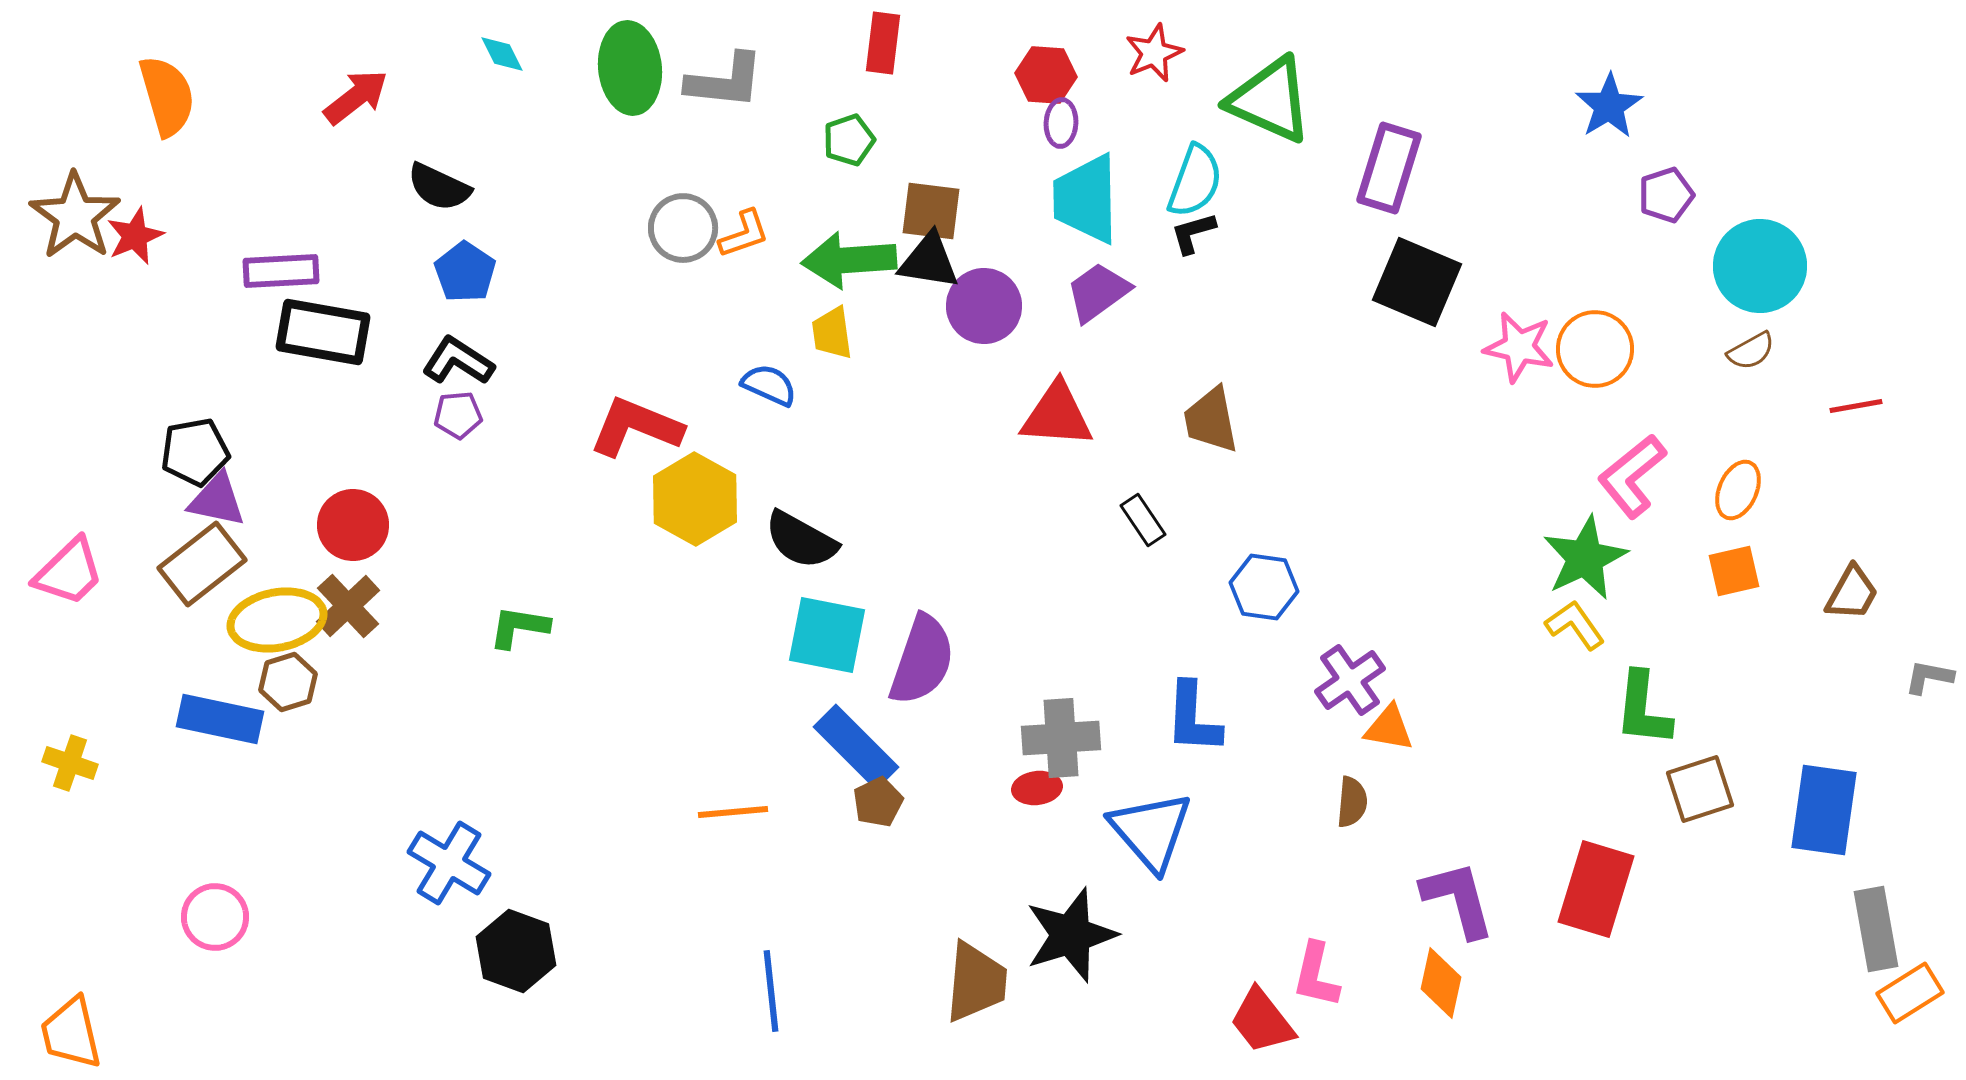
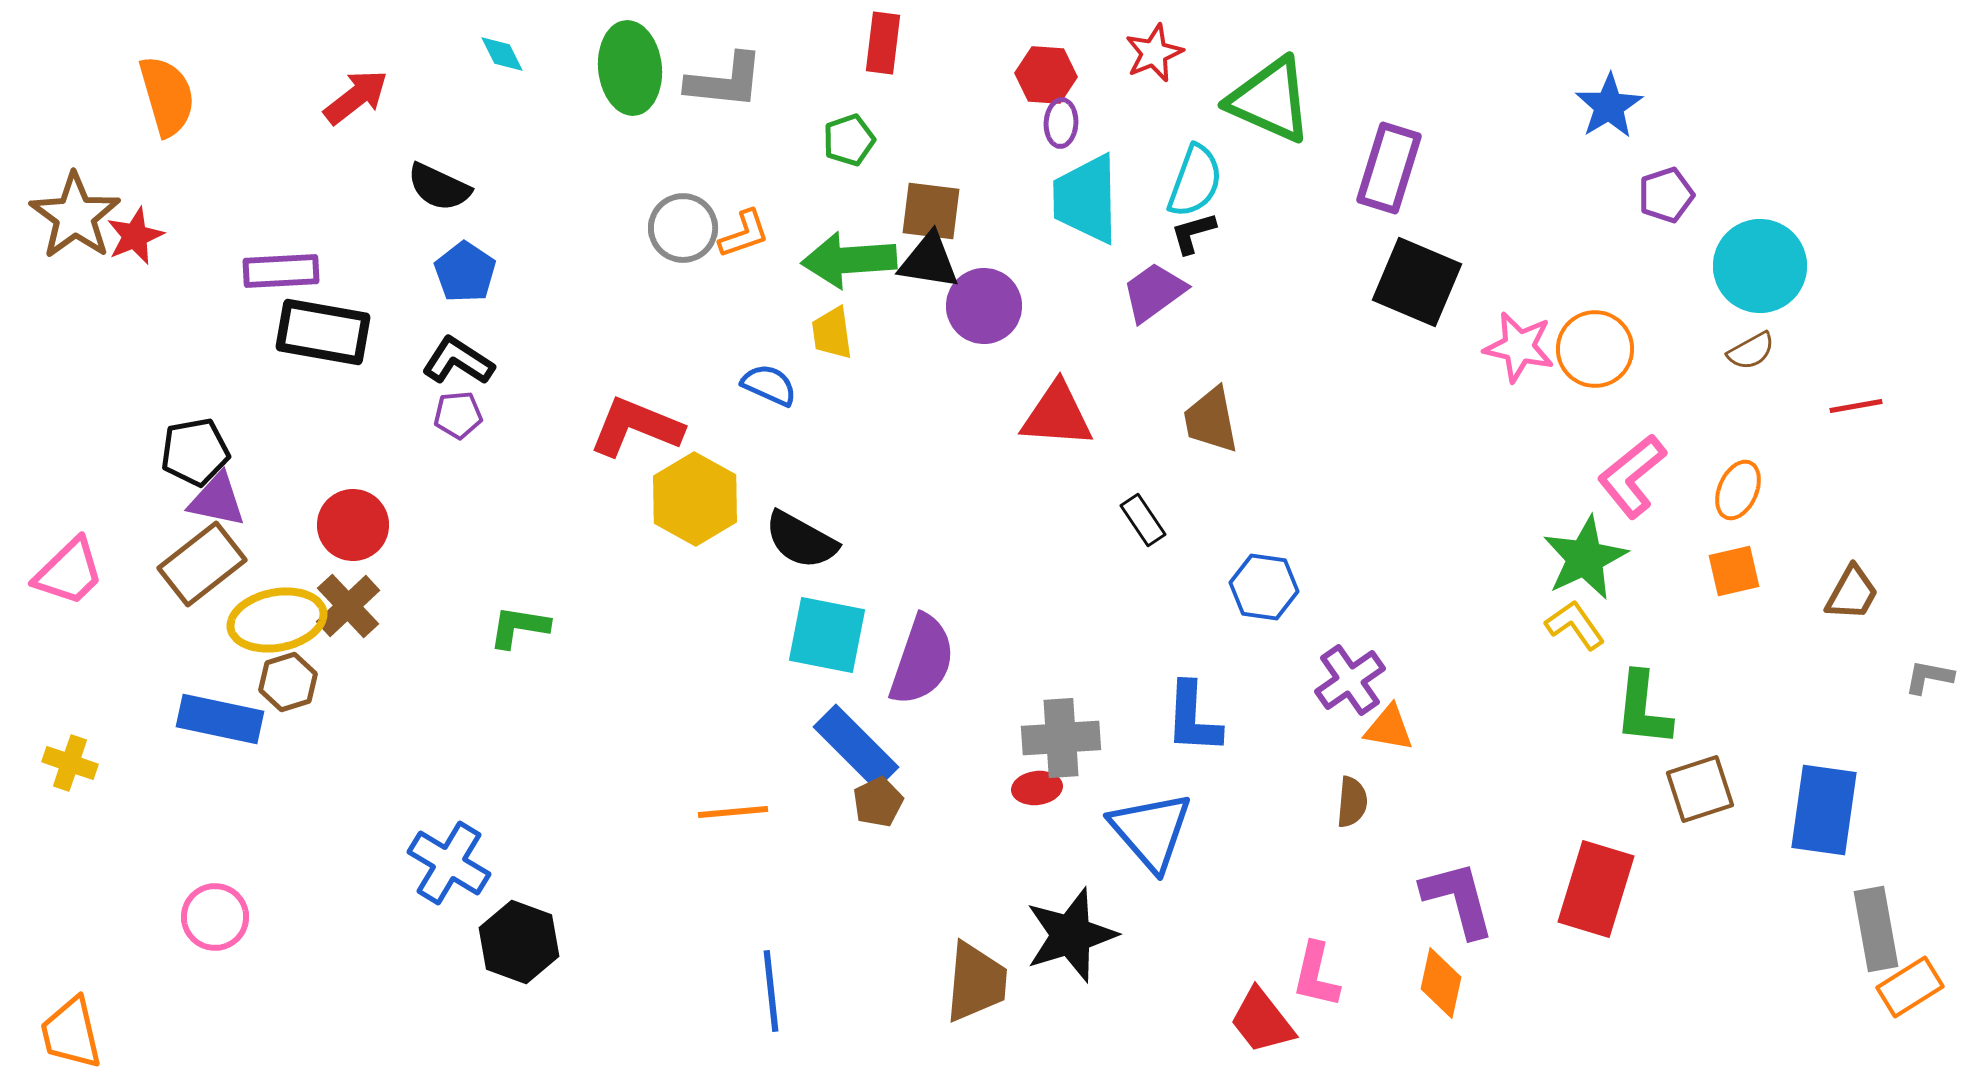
purple trapezoid at (1098, 292): moved 56 px right
black hexagon at (516, 951): moved 3 px right, 9 px up
orange rectangle at (1910, 993): moved 6 px up
